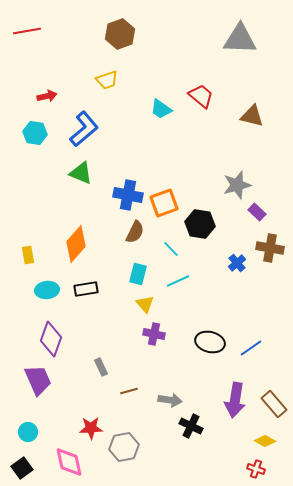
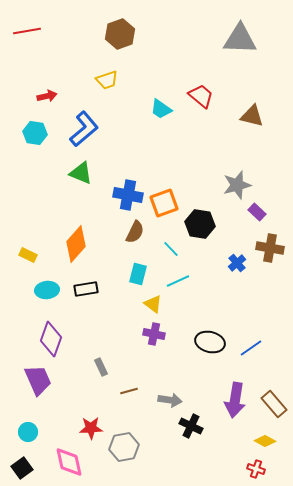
yellow rectangle at (28, 255): rotated 54 degrees counterclockwise
yellow triangle at (145, 304): moved 8 px right; rotated 12 degrees counterclockwise
